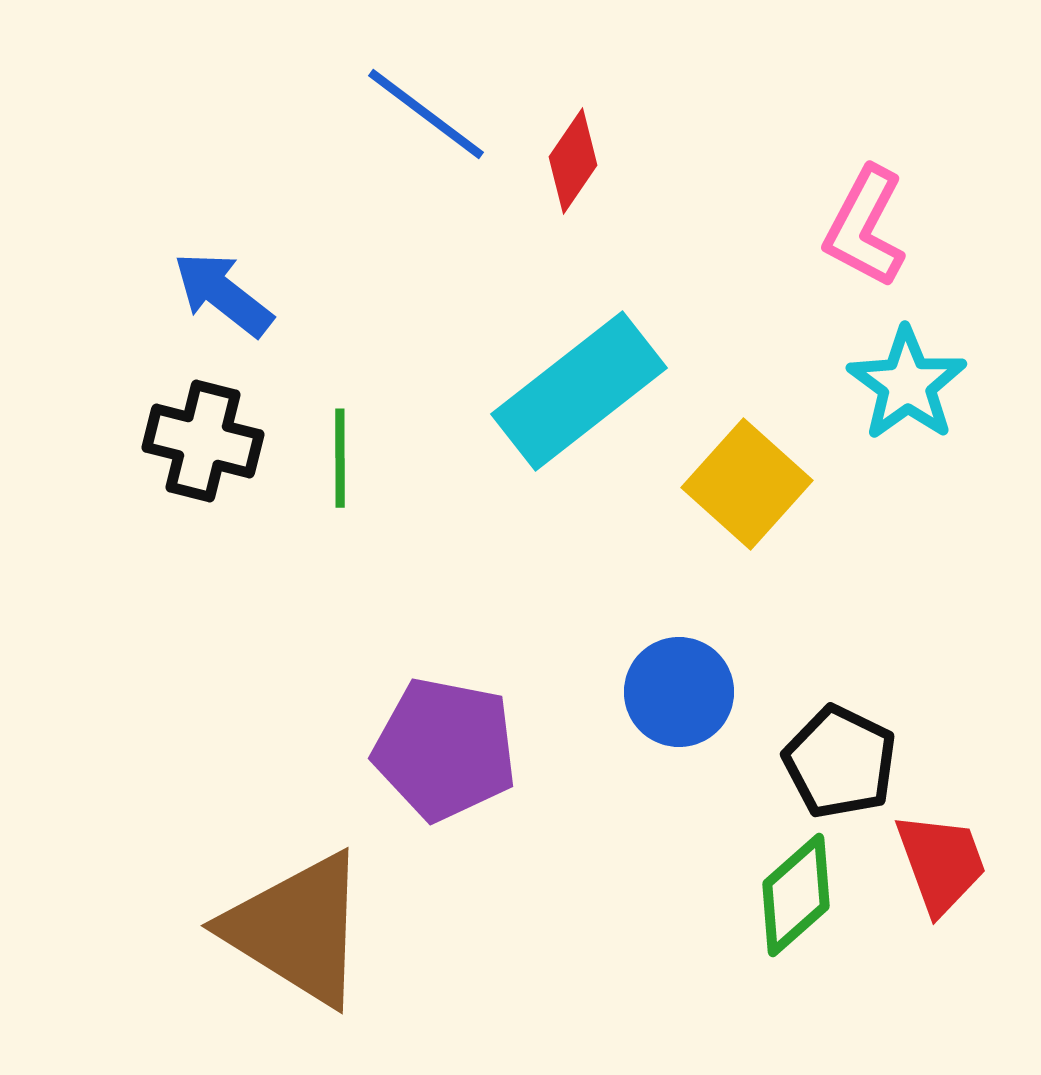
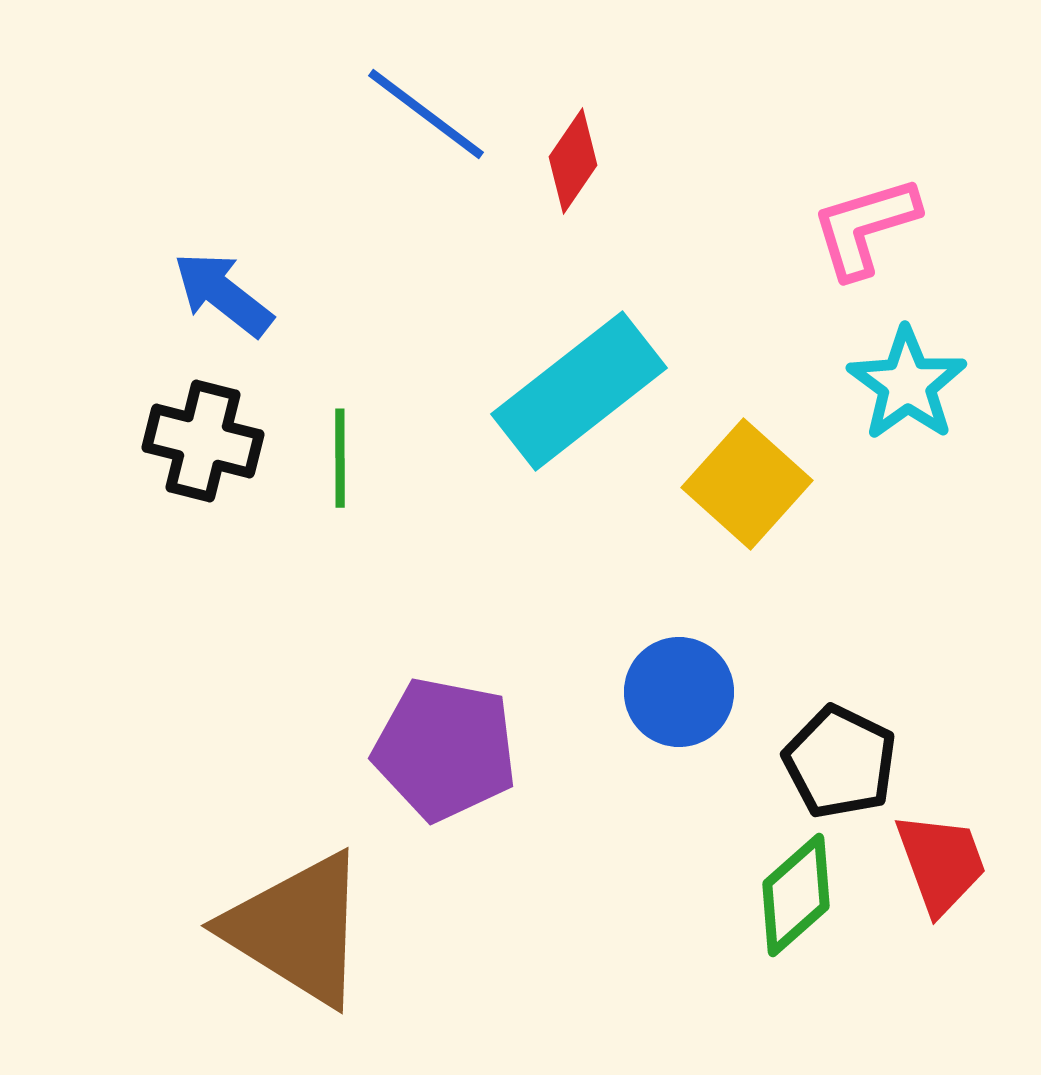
pink L-shape: rotated 45 degrees clockwise
